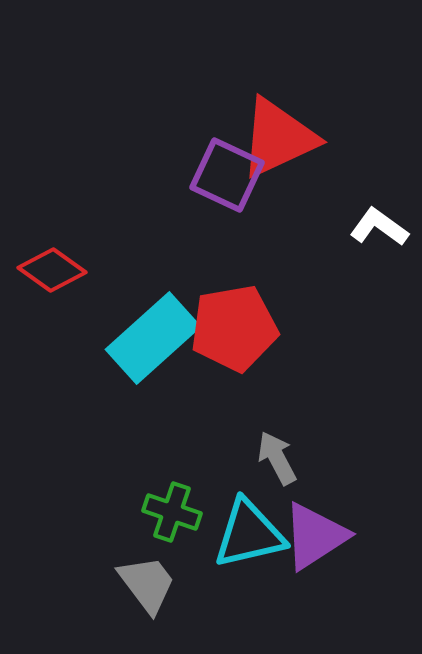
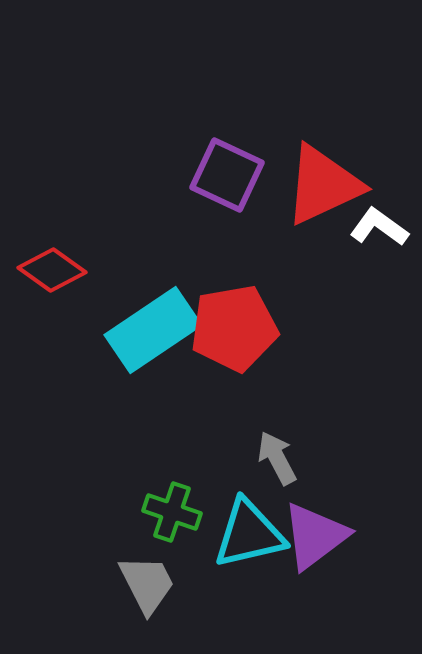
red triangle: moved 45 px right, 47 px down
cyan rectangle: moved 8 px up; rotated 8 degrees clockwise
purple triangle: rotated 4 degrees counterclockwise
gray trapezoid: rotated 10 degrees clockwise
